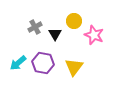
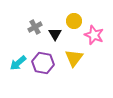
yellow triangle: moved 9 px up
